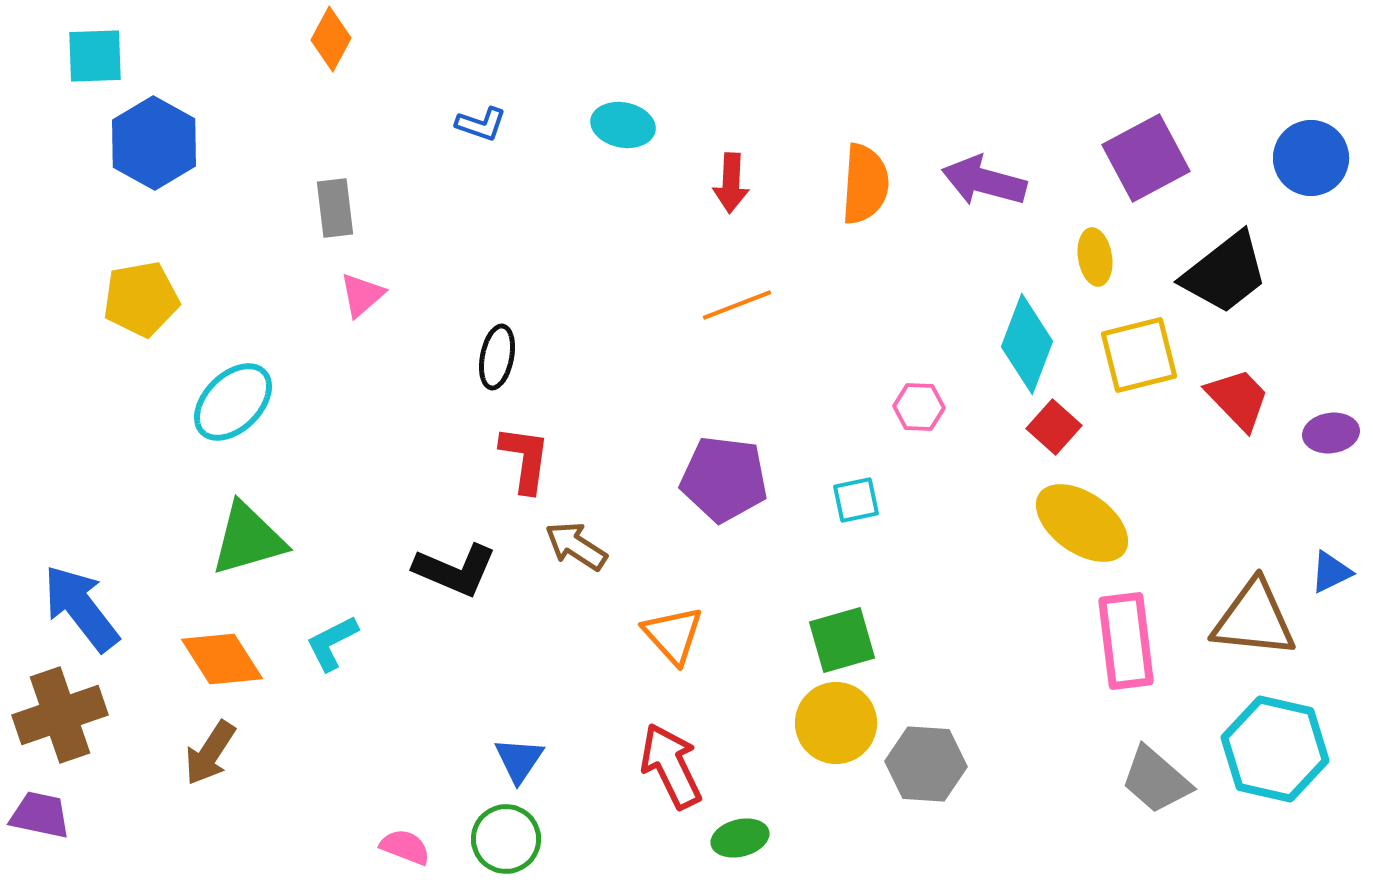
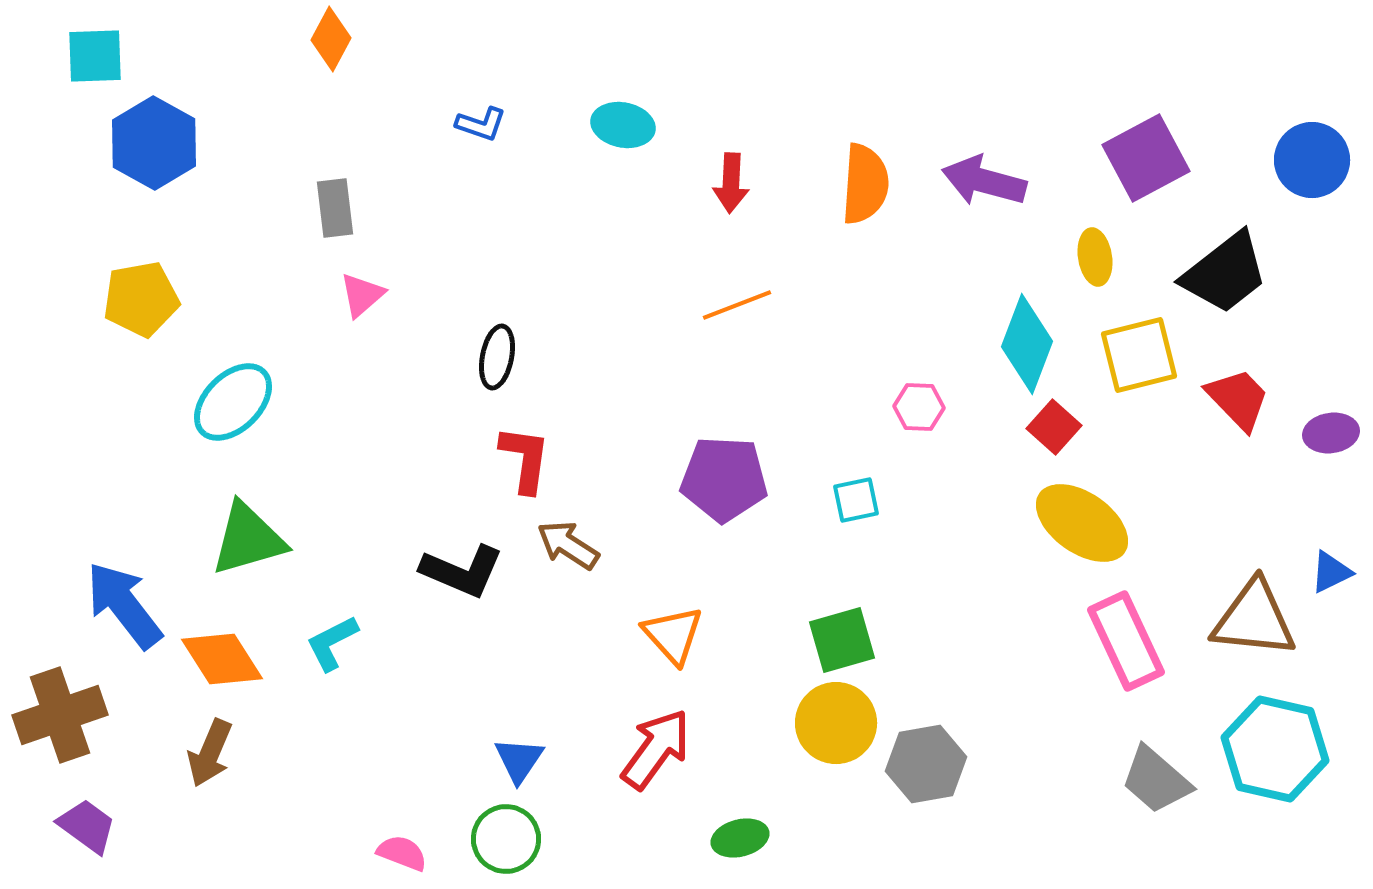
blue circle at (1311, 158): moved 1 px right, 2 px down
purple pentagon at (724, 479): rotated 4 degrees counterclockwise
brown arrow at (576, 546): moved 8 px left, 1 px up
black L-shape at (455, 570): moved 7 px right, 1 px down
blue arrow at (81, 608): moved 43 px right, 3 px up
pink rectangle at (1126, 641): rotated 18 degrees counterclockwise
brown arrow at (210, 753): rotated 10 degrees counterclockwise
gray hexagon at (926, 764): rotated 14 degrees counterclockwise
red arrow at (671, 766): moved 15 px left, 17 px up; rotated 62 degrees clockwise
purple trapezoid at (40, 815): moved 47 px right, 11 px down; rotated 24 degrees clockwise
pink semicircle at (405, 847): moved 3 px left, 6 px down
